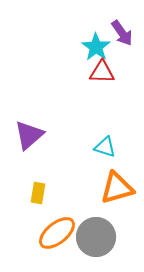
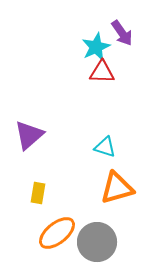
cyan star: rotated 12 degrees clockwise
gray circle: moved 1 px right, 5 px down
